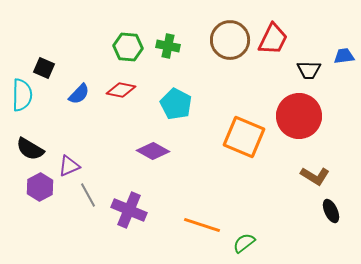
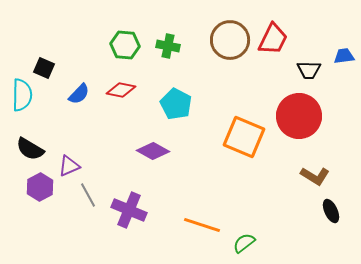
green hexagon: moved 3 px left, 2 px up
